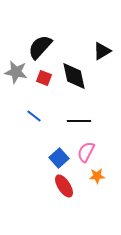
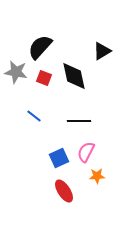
blue square: rotated 18 degrees clockwise
red ellipse: moved 5 px down
